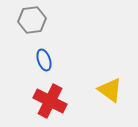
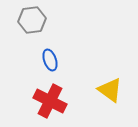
blue ellipse: moved 6 px right
